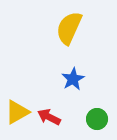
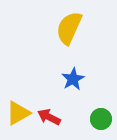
yellow triangle: moved 1 px right, 1 px down
green circle: moved 4 px right
